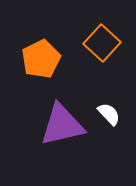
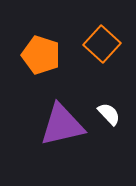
orange square: moved 1 px down
orange pentagon: moved 4 px up; rotated 27 degrees counterclockwise
